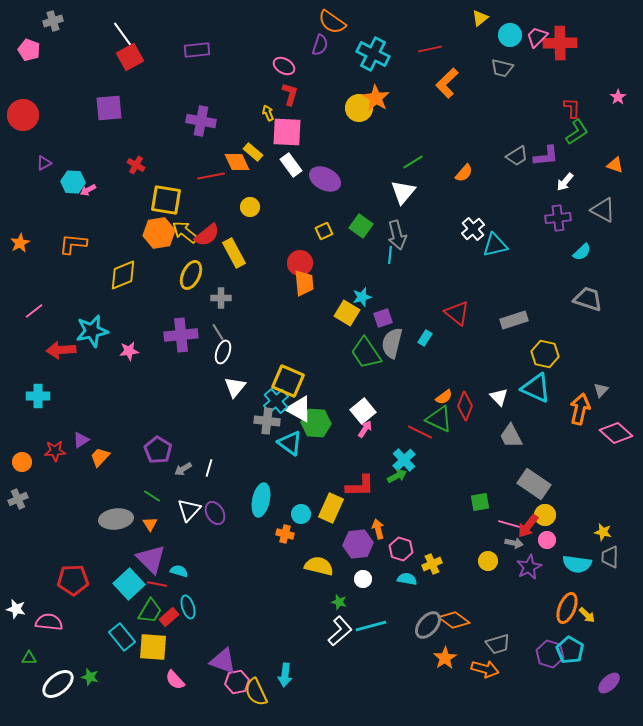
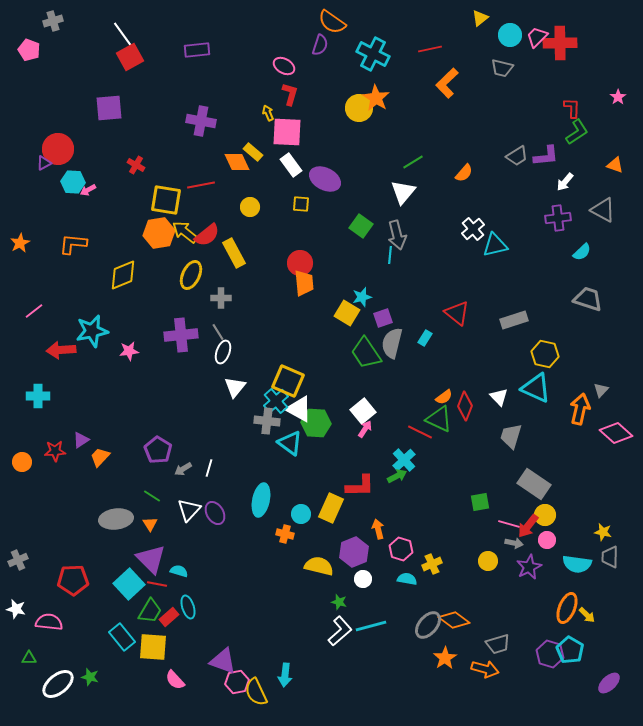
red circle at (23, 115): moved 35 px right, 34 px down
red line at (211, 176): moved 10 px left, 9 px down
yellow square at (324, 231): moved 23 px left, 27 px up; rotated 30 degrees clockwise
gray trapezoid at (511, 436): rotated 44 degrees clockwise
gray cross at (18, 499): moved 61 px down
purple hexagon at (358, 544): moved 4 px left, 8 px down; rotated 16 degrees counterclockwise
